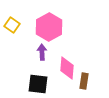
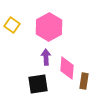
purple arrow: moved 4 px right, 5 px down
black square: rotated 15 degrees counterclockwise
